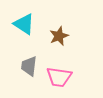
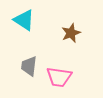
cyan triangle: moved 4 px up
brown star: moved 12 px right, 3 px up
